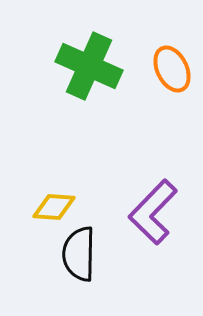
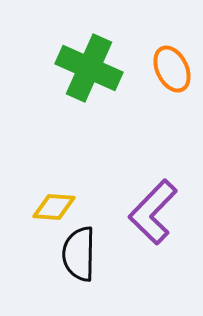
green cross: moved 2 px down
